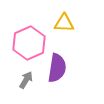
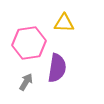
pink hexagon: rotated 16 degrees clockwise
gray arrow: moved 2 px down
